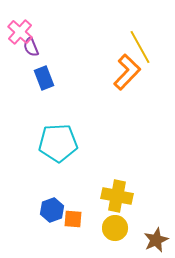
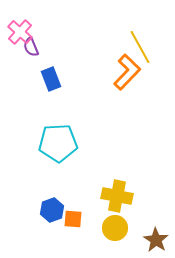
blue rectangle: moved 7 px right, 1 px down
brown star: rotated 15 degrees counterclockwise
